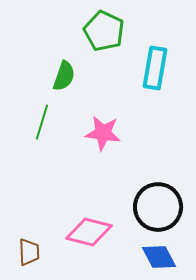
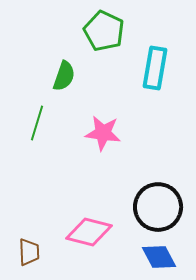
green line: moved 5 px left, 1 px down
